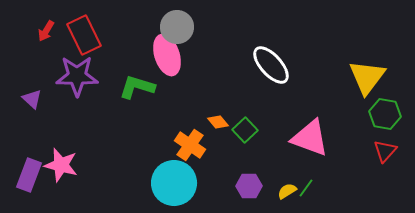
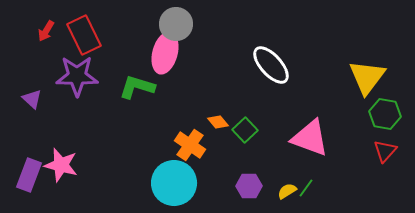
gray circle: moved 1 px left, 3 px up
pink ellipse: moved 2 px left, 2 px up; rotated 33 degrees clockwise
